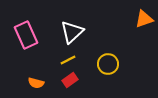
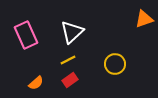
yellow circle: moved 7 px right
orange semicircle: rotated 56 degrees counterclockwise
